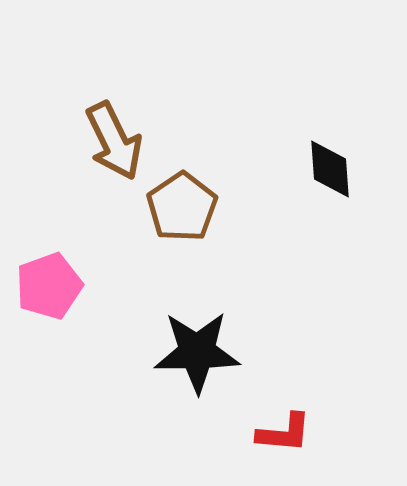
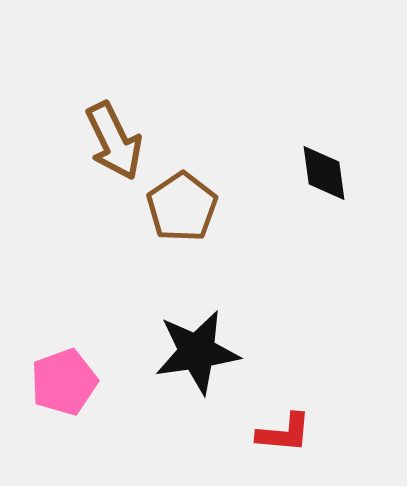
black diamond: moved 6 px left, 4 px down; rotated 4 degrees counterclockwise
pink pentagon: moved 15 px right, 96 px down
black star: rotated 8 degrees counterclockwise
